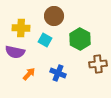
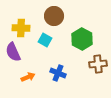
green hexagon: moved 2 px right
purple semicircle: moved 2 px left; rotated 54 degrees clockwise
orange arrow: moved 1 px left, 3 px down; rotated 24 degrees clockwise
